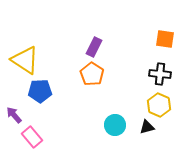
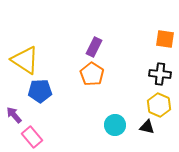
black triangle: rotated 28 degrees clockwise
